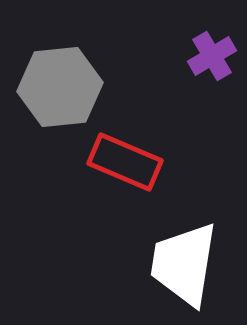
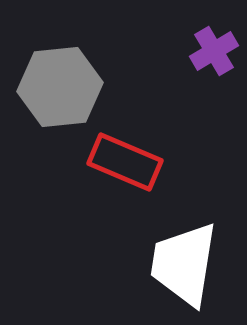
purple cross: moved 2 px right, 5 px up
